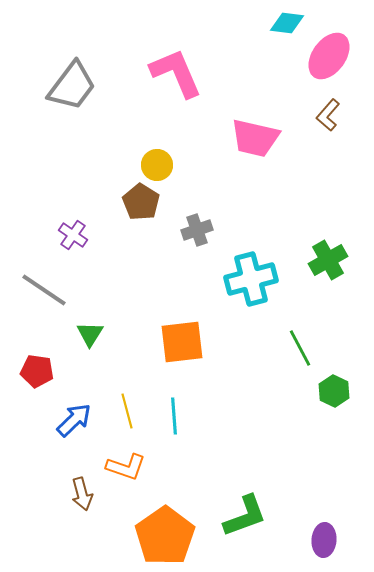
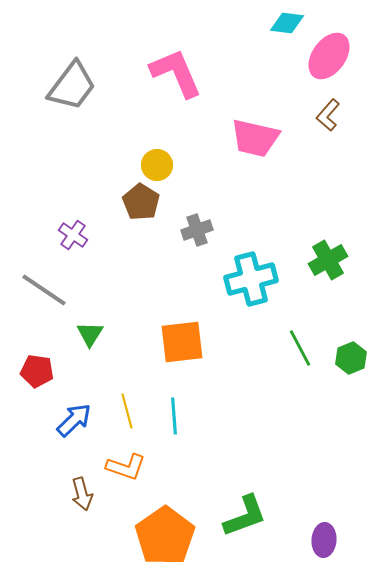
green hexagon: moved 17 px right, 33 px up; rotated 12 degrees clockwise
